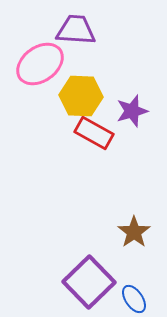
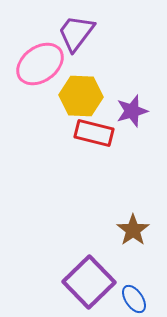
purple trapezoid: moved 3 px down; rotated 57 degrees counterclockwise
red rectangle: rotated 15 degrees counterclockwise
brown star: moved 1 px left, 2 px up
